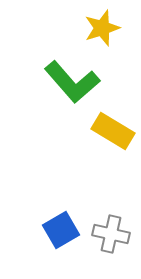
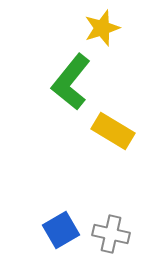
green L-shape: moved 1 px left; rotated 80 degrees clockwise
